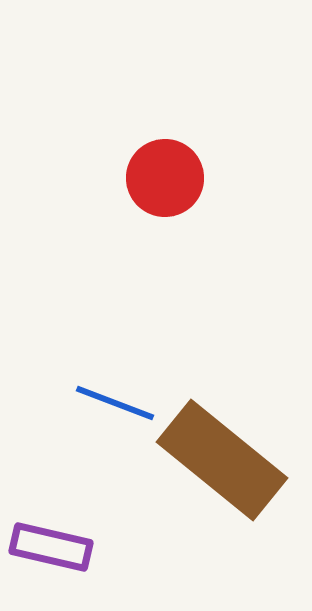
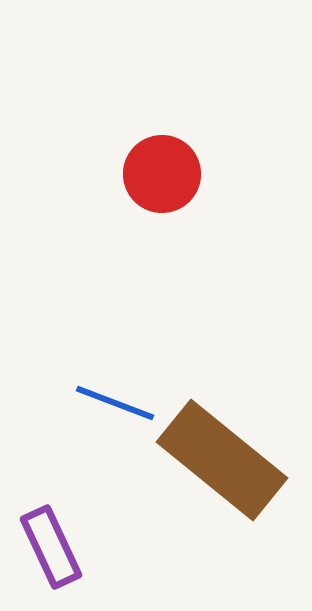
red circle: moved 3 px left, 4 px up
purple rectangle: rotated 52 degrees clockwise
